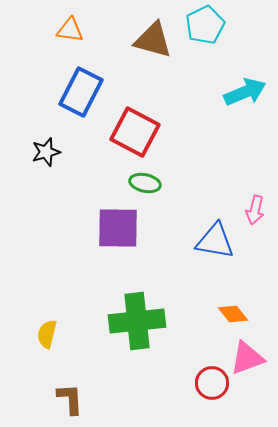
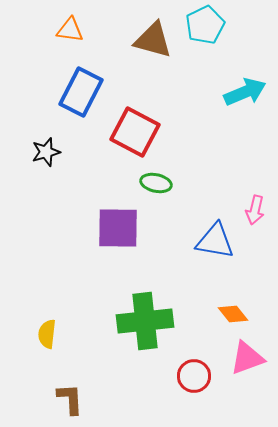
green ellipse: moved 11 px right
green cross: moved 8 px right
yellow semicircle: rotated 8 degrees counterclockwise
red circle: moved 18 px left, 7 px up
